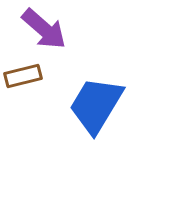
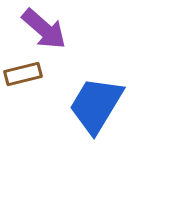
brown rectangle: moved 2 px up
